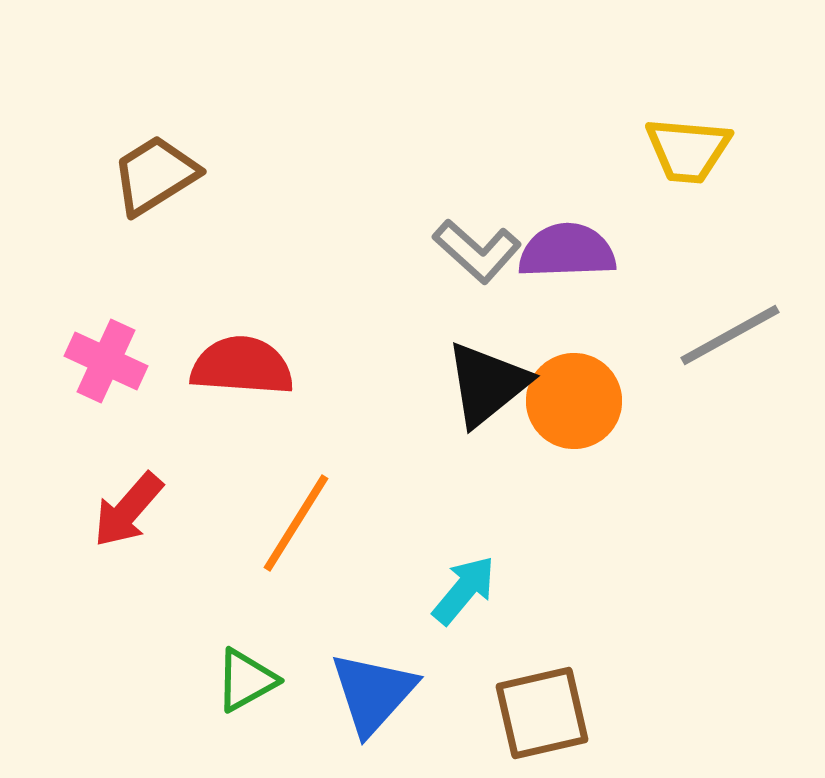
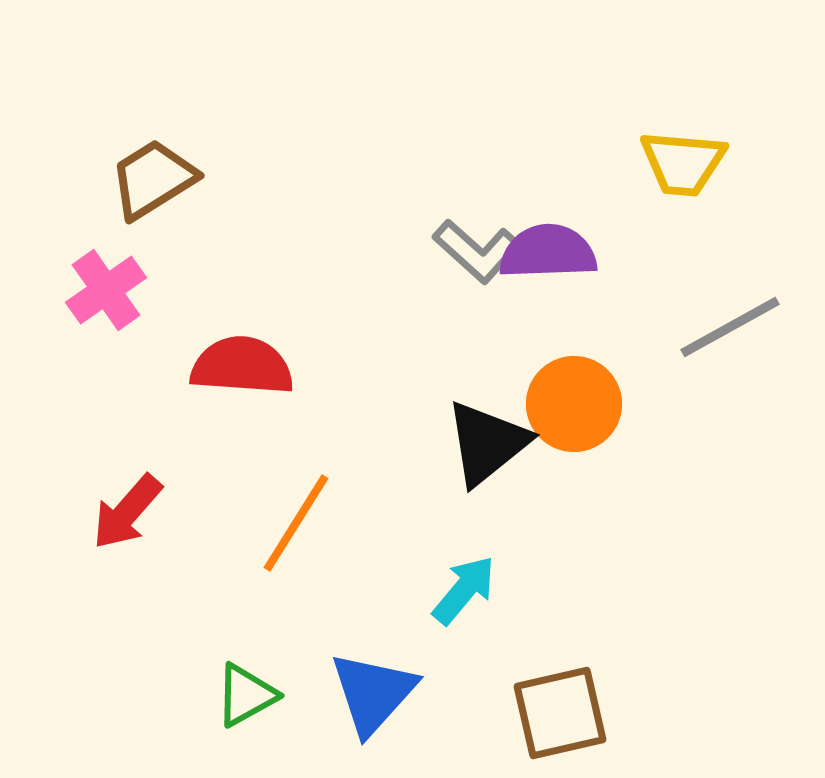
yellow trapezoid: moved 5 px left, 13 px down
brown trapezoid: moved 2 px left, 4 px down
purple semicircle: moved 19 px left, 1 px down
gray line: moved 8 px up
pink cross: moved 71 px up; rotated 30 degrees clockwise
black triangle: moved 59 px down
orange circle: moved 3 px down
red arrow: moved 1 px left, 2 px down
green triangle: moved 15 px down
brown square: moved 18 px right
